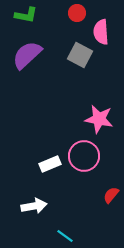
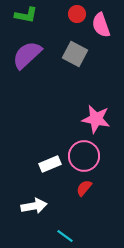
red circle: moved 1 px down
pink semicircle: moved 7 px up; rotated 15 degrees counterclockwise
gray square: moved 5 px left, 1 px up
pink star: moved 3 px left
red semicircle: moved 27 px left, 7 px up
